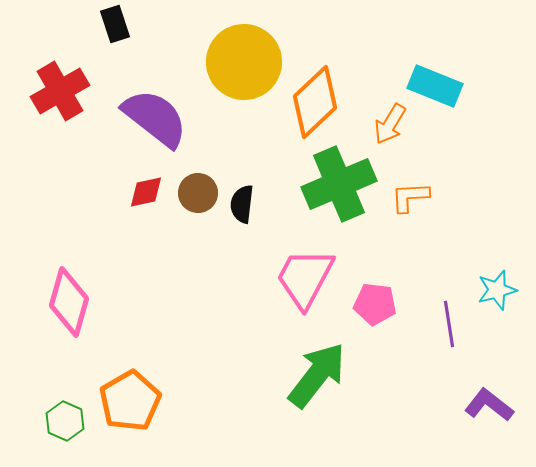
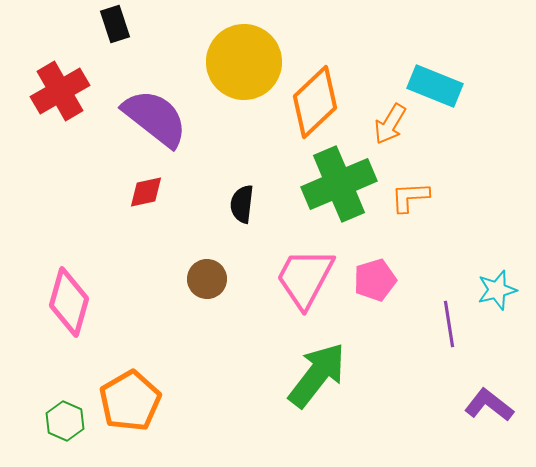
brown circle: moved 9 px right, 86 px down
pink pentagon: moved 24 px up; rotated 24 degrees counterclockwise
